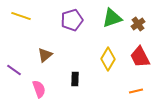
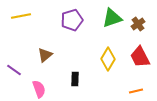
yellow line: rotated 30 degrees counterclockwise
